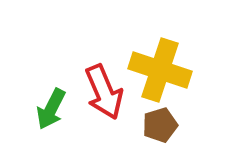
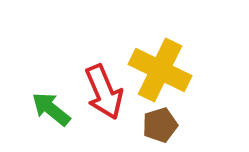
yellow cross: rotated 8 degrees clockwise
green arrow: rotated 102 degrees clockwise
